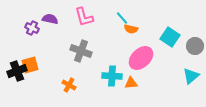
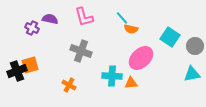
cyan triangle: moved 1 px right, 2 px up; rotated 30 degrees clockwise
